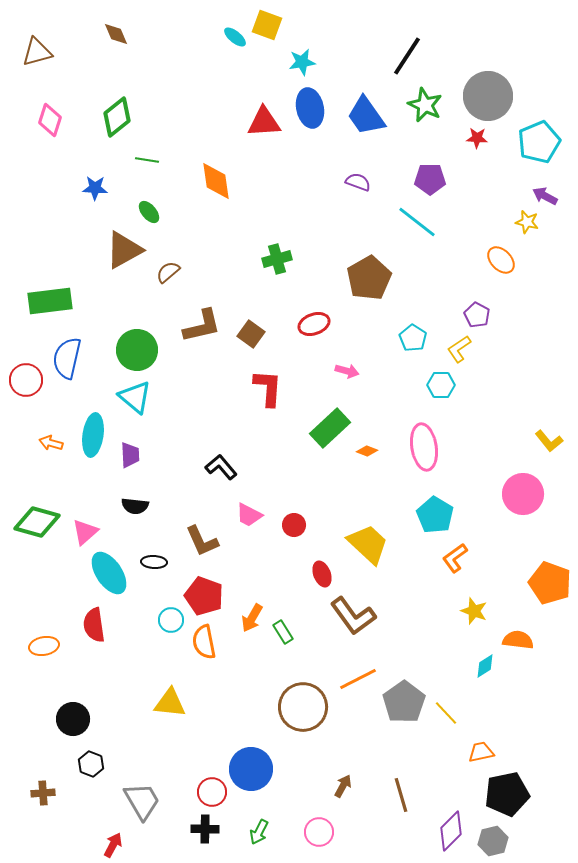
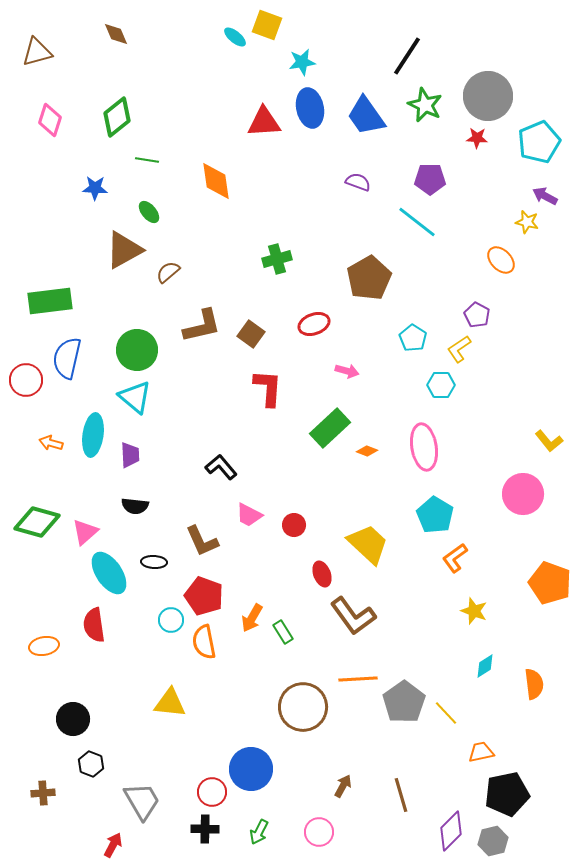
orange semicircle at (518, 640): moved 16 px right, 44 px down; rotated 76 degrees clockwise
orange line at (358, 679): rotated 24 degrees clockwise
